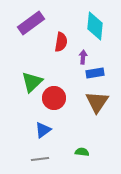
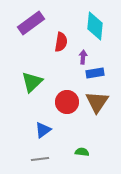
red circle: moved 13 px right, 4 px down
